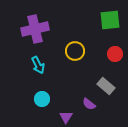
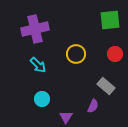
yellow circle: moved 1 px right, 3 px down
cyan arrow: rotated 18 degrees counterclockwise
purple semicircle: moved 4 px right, 2 px down; rotated 104 degrees counterclockwise
